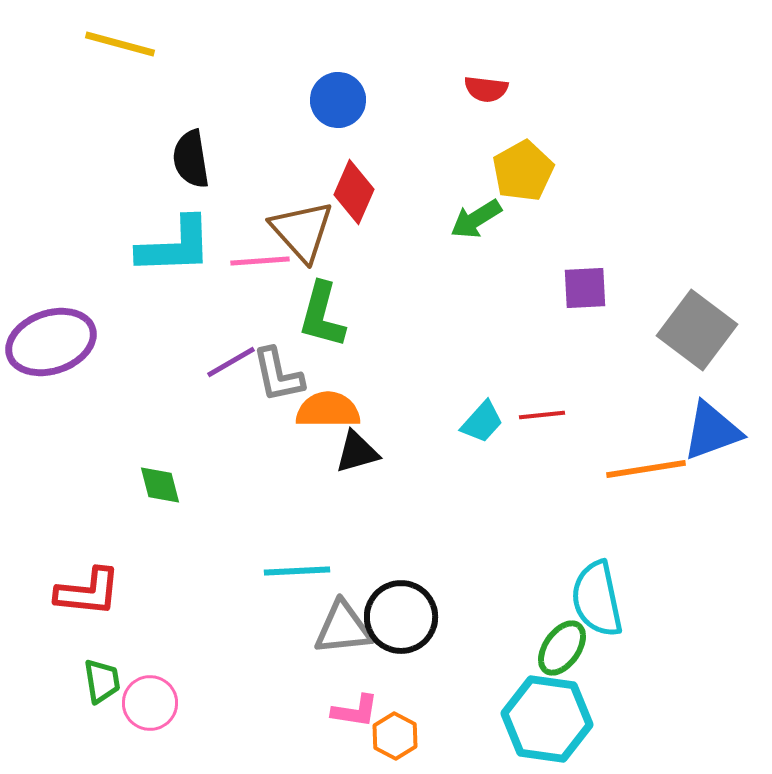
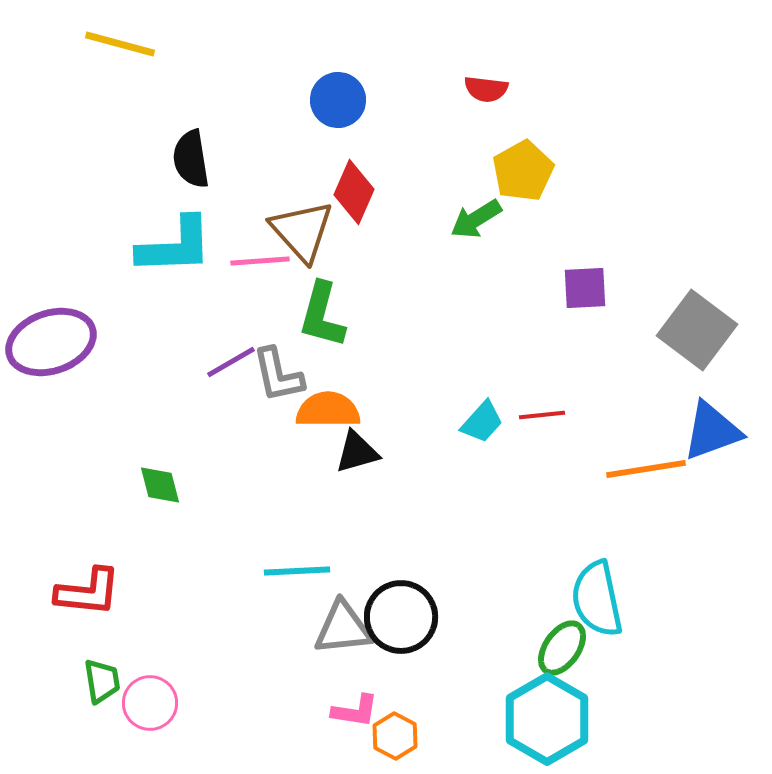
cyan hexagon: rotated 22 degrees clockwise
